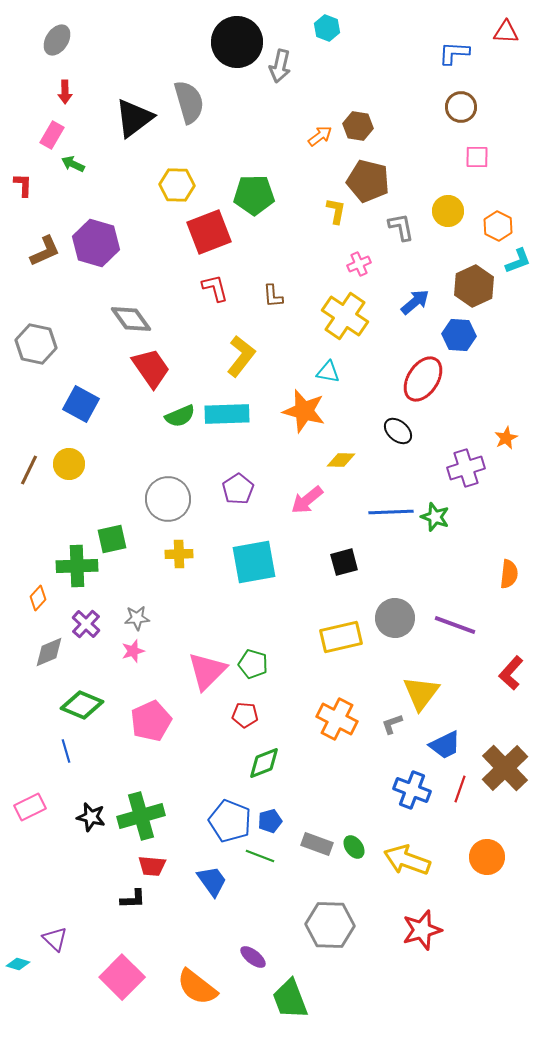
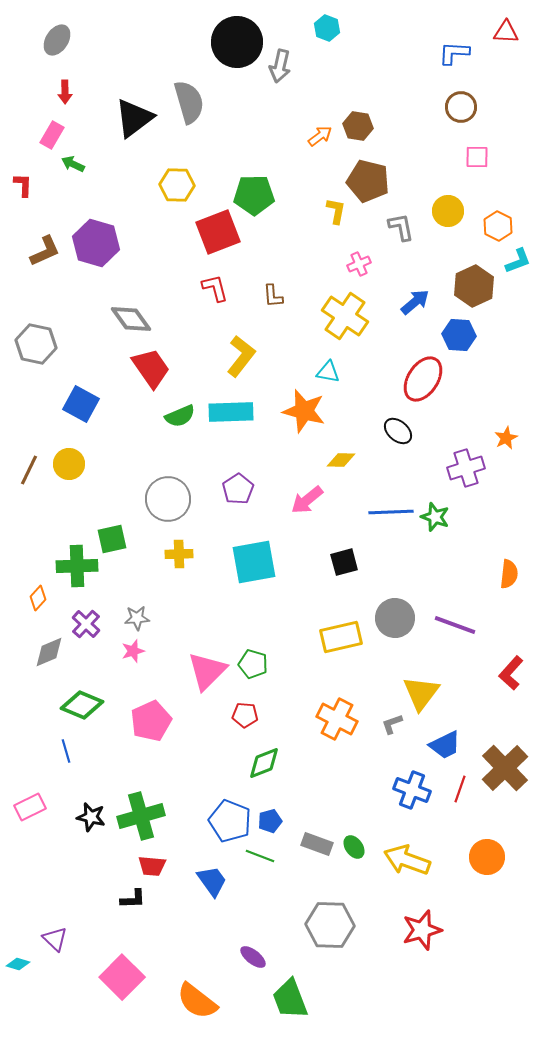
red square at (209, 232): moved 9 px right
cyan rectangle at (227, 414): moved 4 px right, 2 px up
orange semicircle at (197, 987): moved 14 px down
